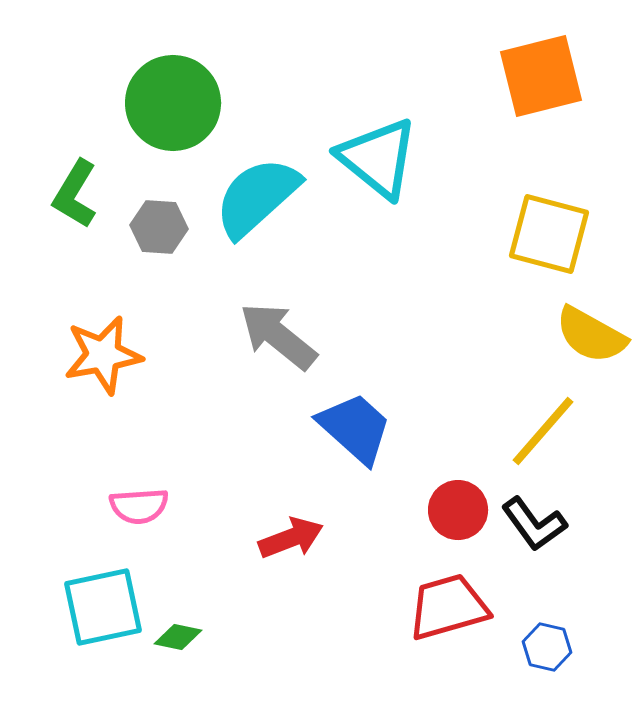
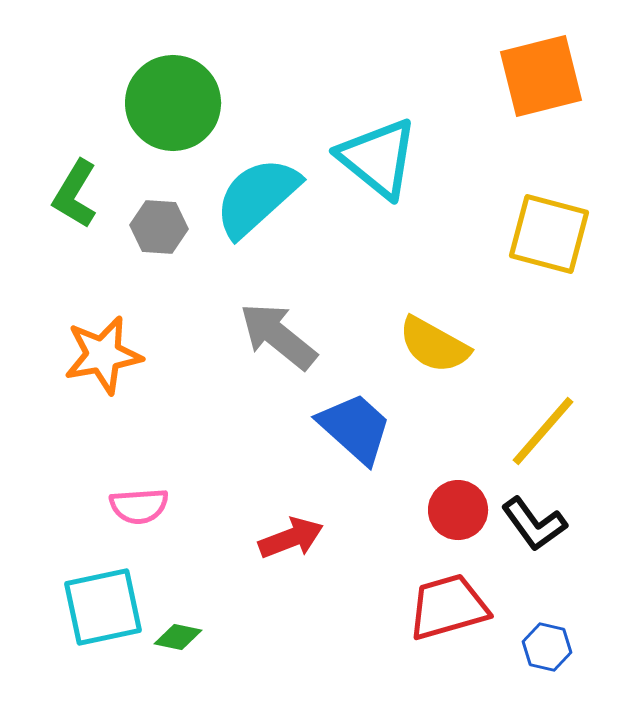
yellow semicircle: moved 157 px left, 10 px down
